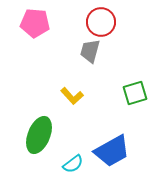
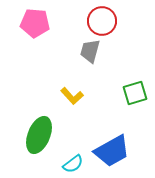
red circle: moved 1 px right, 1 px up
